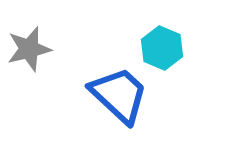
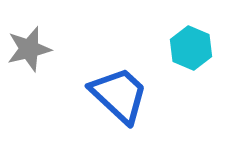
cyan hexagon: moved 29 px right
